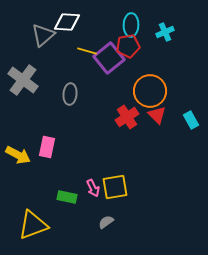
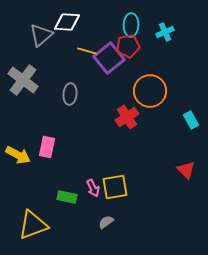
gray triangle: moved 2 px left
red triangle: moved 29 px right, 55 px down
